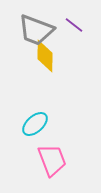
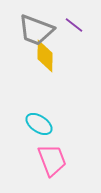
cyan ellipse: moved 4 px right; rotated 76 degrees clockwise
